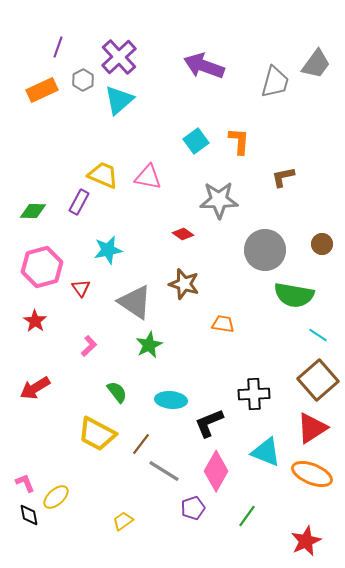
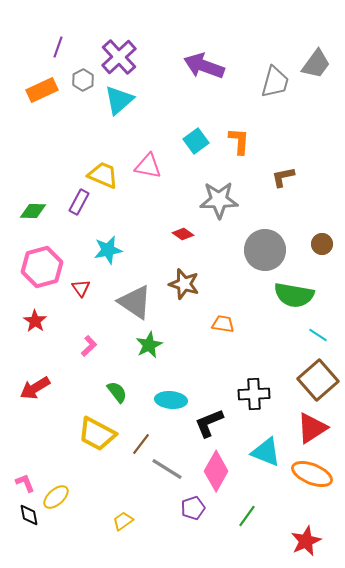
pink triangle at (148, 177): moved 11 px up
gray line at (164, 471): moved 3 px right, 2 px up
